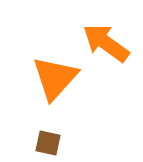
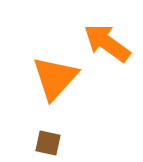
orange arrow: moved 1 px right
